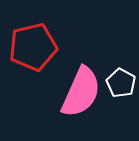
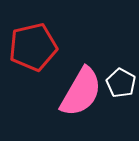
pink semicircle: rotated 6 degrees clockwise
